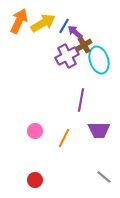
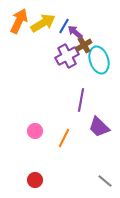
purple trapezoid: moved 3 px up; rotated 45 degrees clockwise
gray line: moved 1 px right, 4 px down
